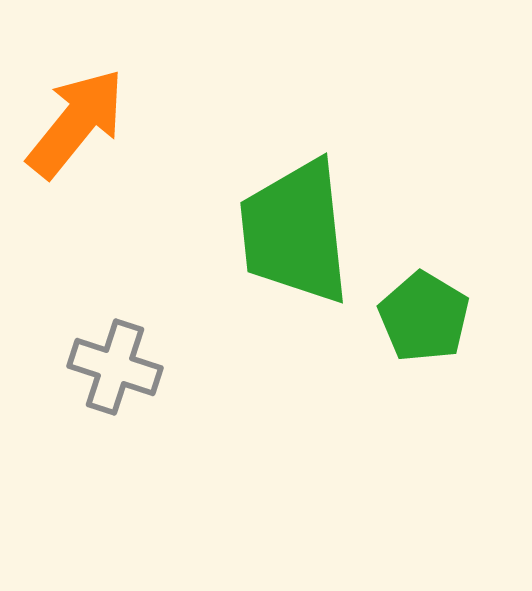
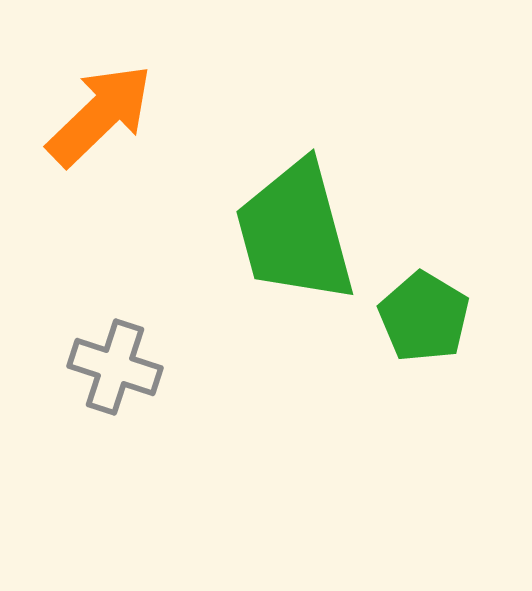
orange arrow: moved 24 px right, 8 px up; rotated 7 degrees clockwise
green trapezoid: rotated 9 degrees counterclockwise
